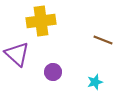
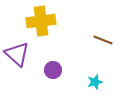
purple circle: moved 2 px up
